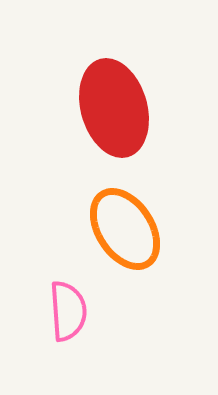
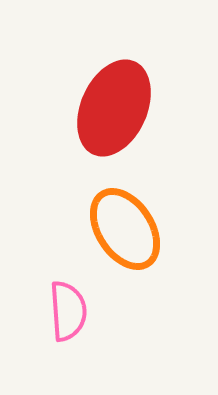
red ellipse: rotated 40 degrees clockwise
